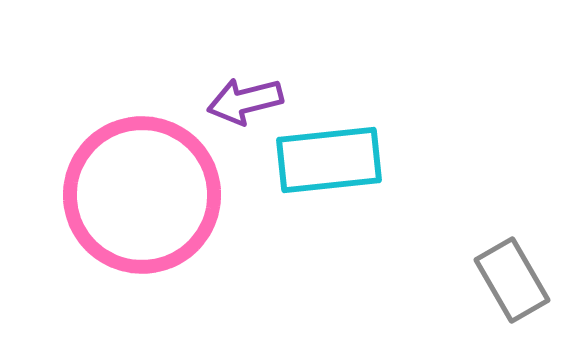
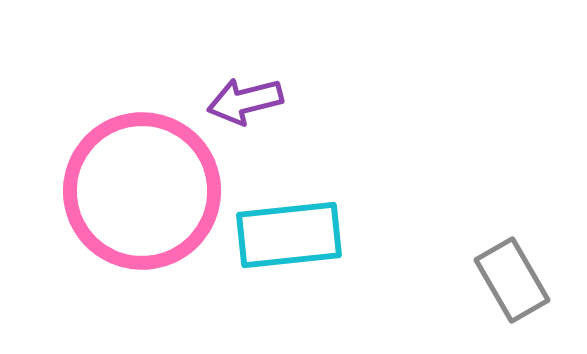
cyan rectangle: moved 40 px left, 75 px down
pink circle: moved 4 px up
